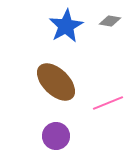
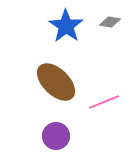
gray diamond: moved 1 px down
blue star: rotated 8 degrees counterclockwise
pink line: moved 4 px left, 1 px up
